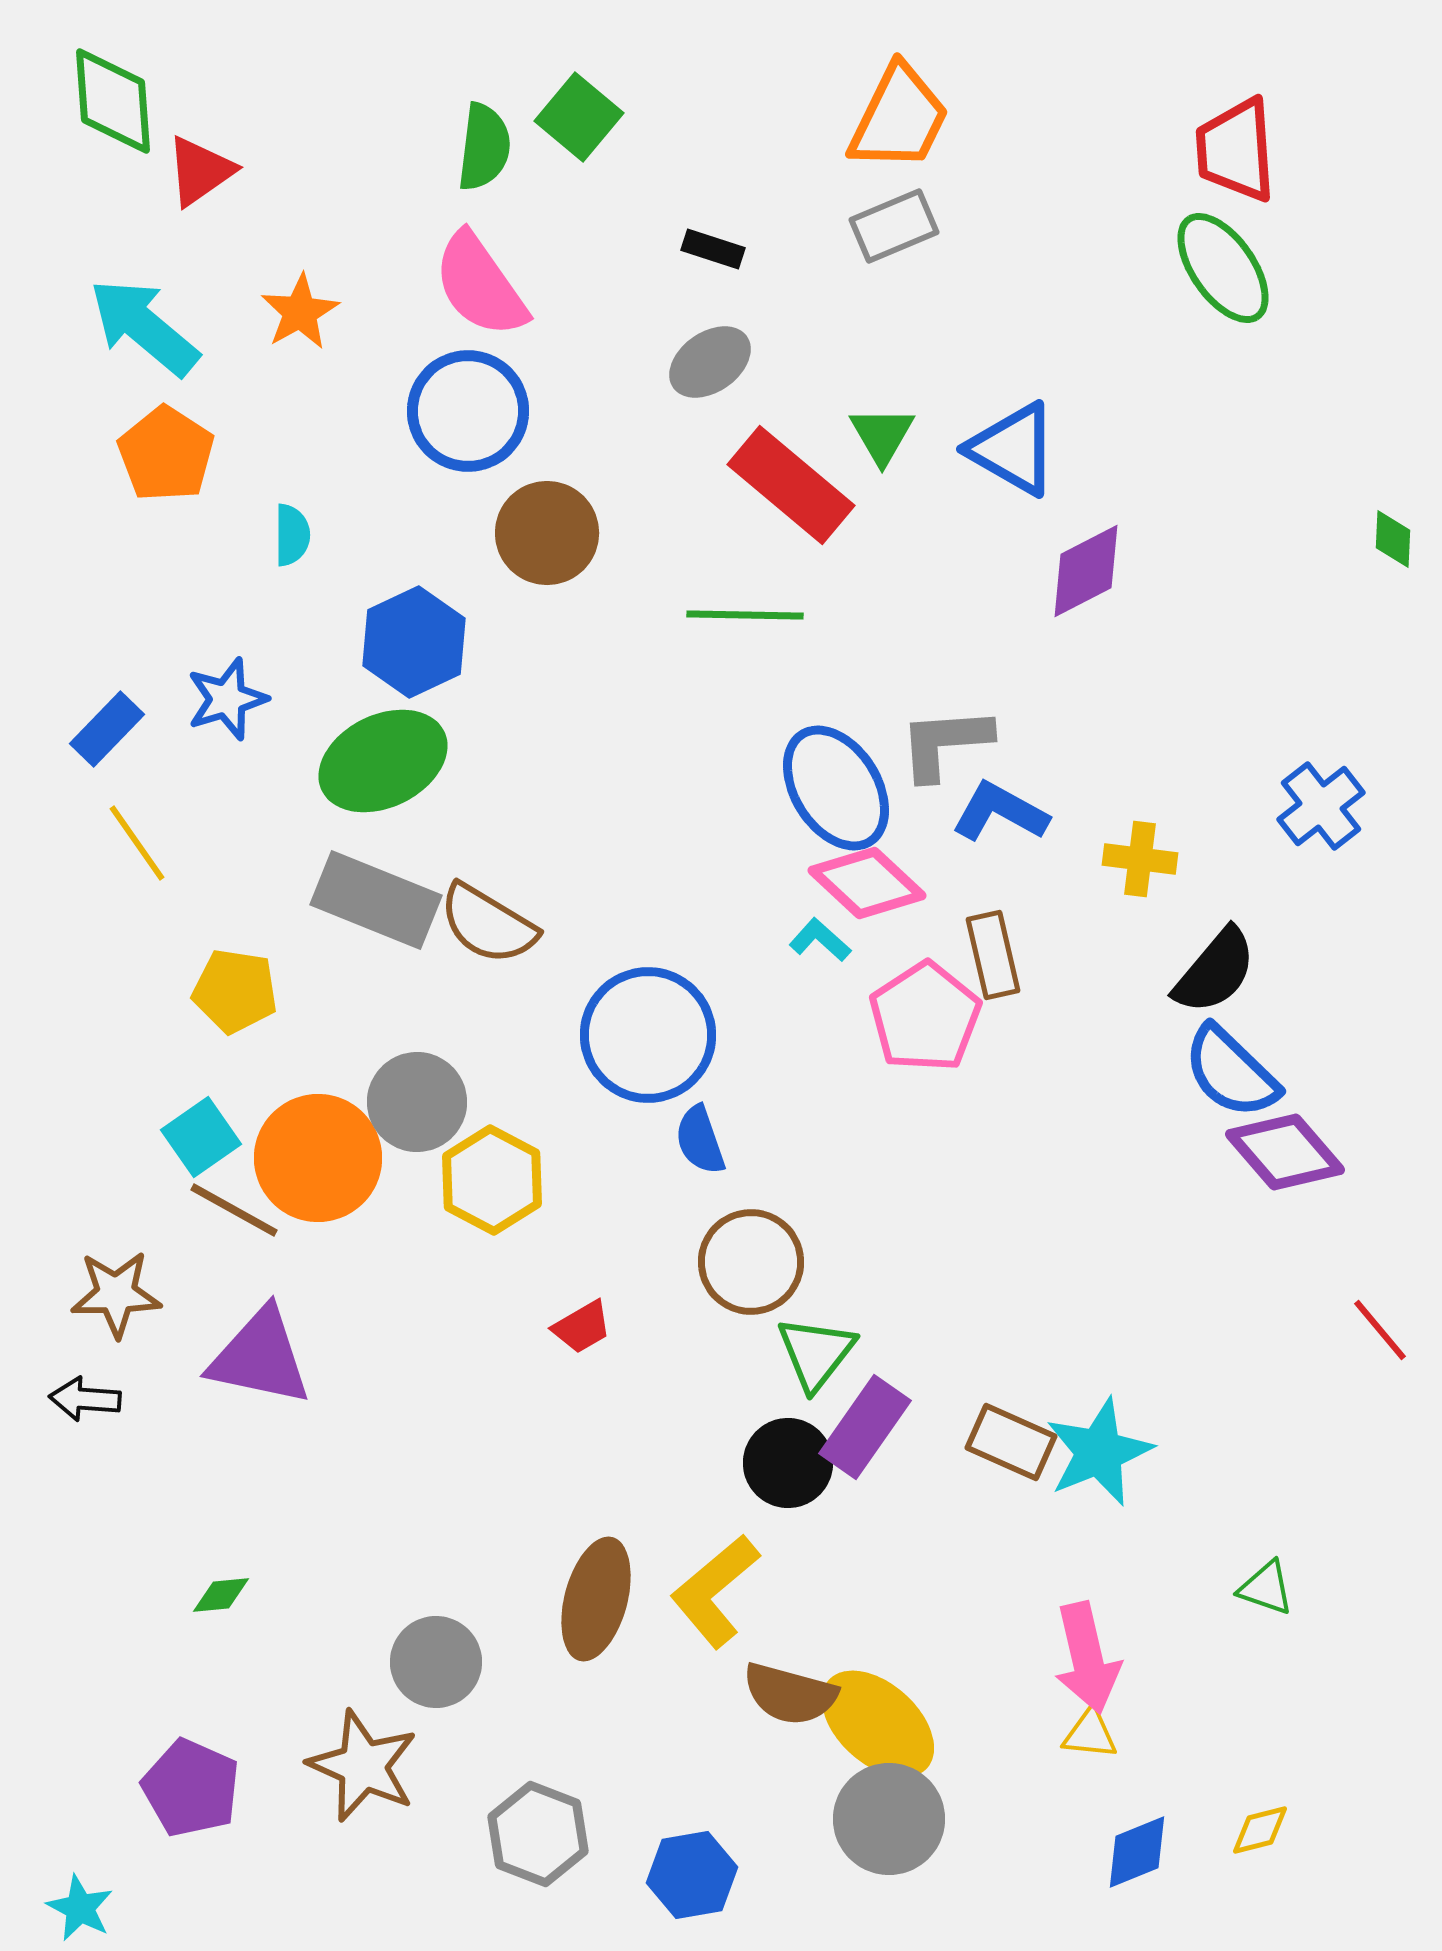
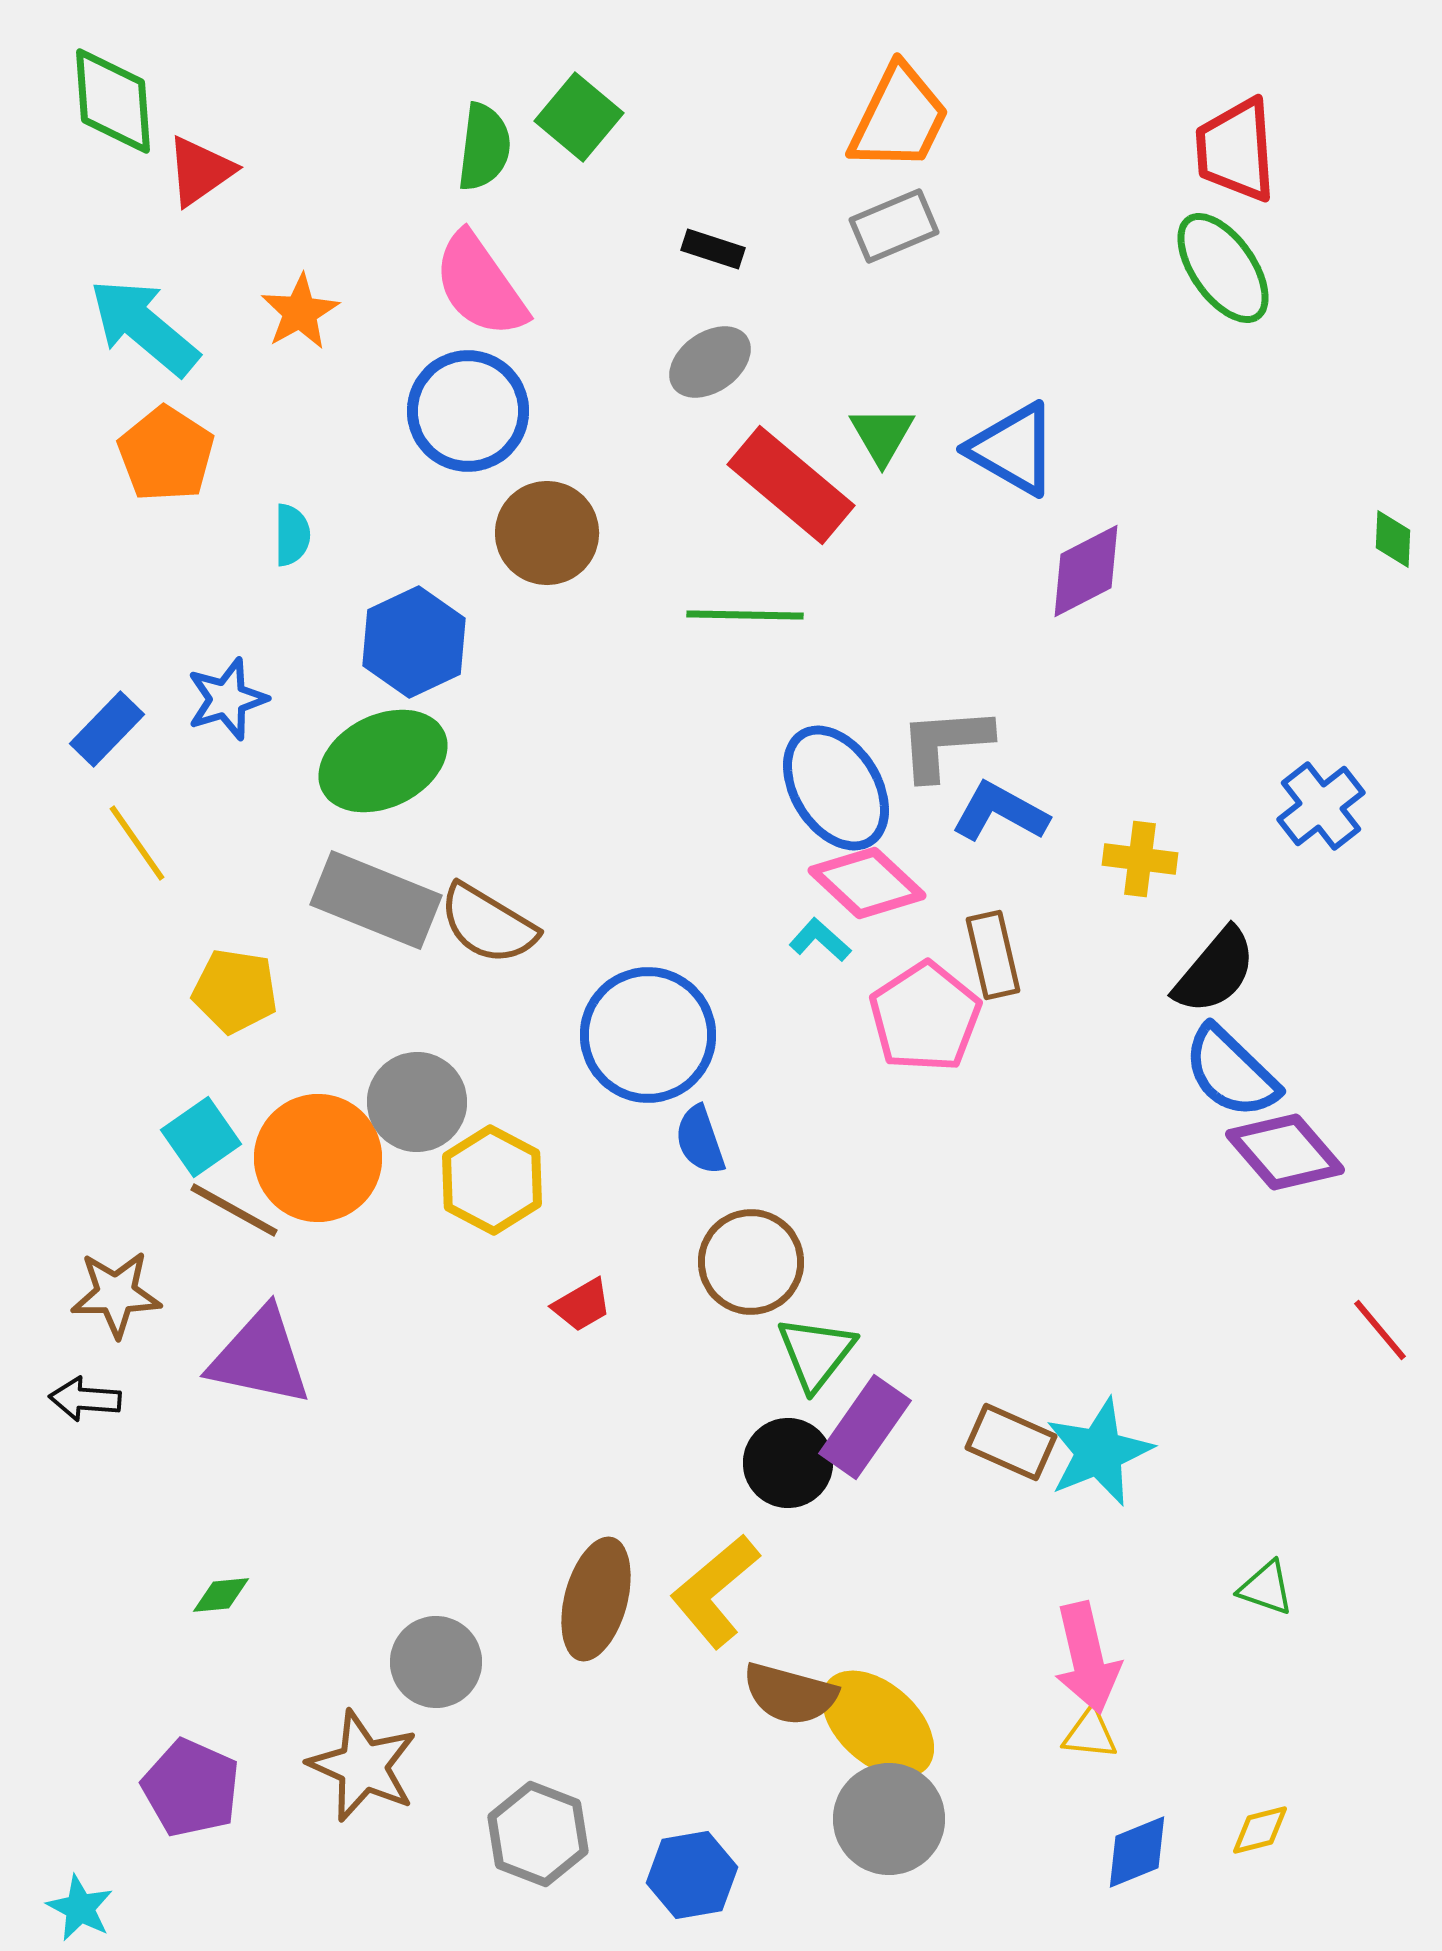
red trapezoid at (582, 1327): moved 22 px up
